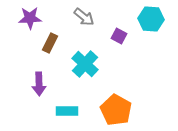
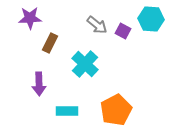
gray arrow: moved 13 px right, 8 px down
purple square: moved 4 px right, 5 px up
orange pentagon: rotated 16 degrees clockwise
